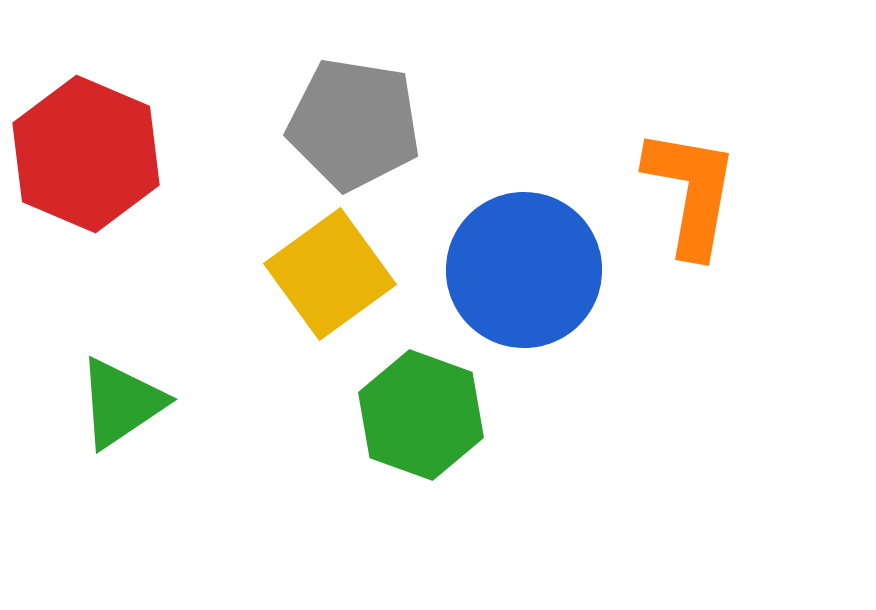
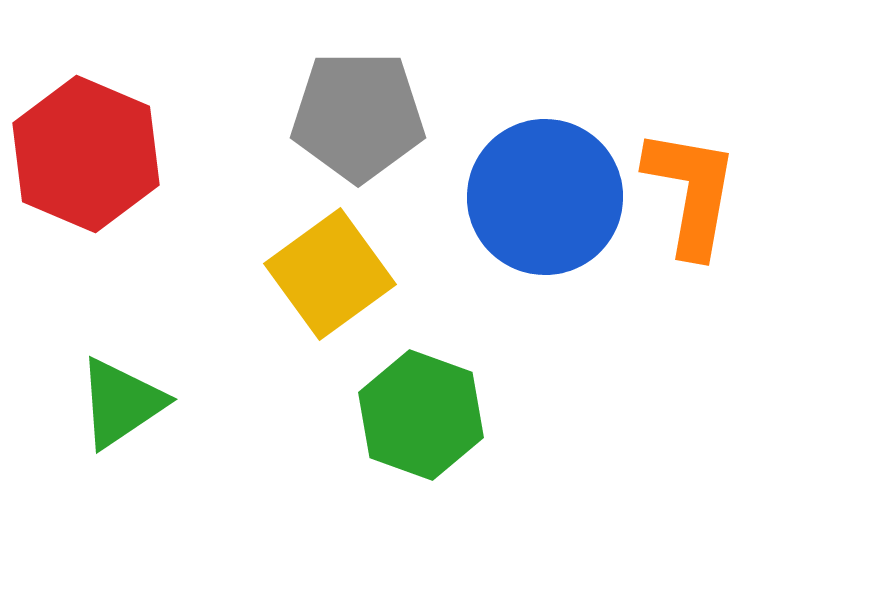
gray pentagon: moved 4 px right, 8 px up; rotated 9 degrees counterclockwise
blue circle: moved 21 px right, 73 px up
